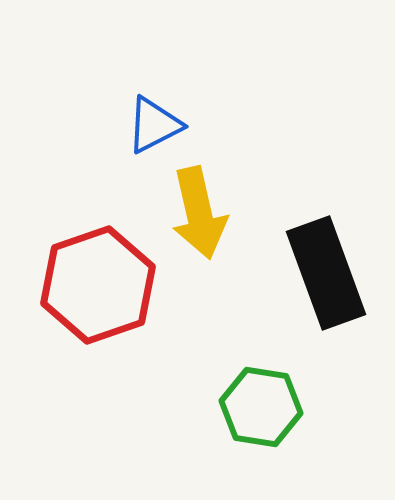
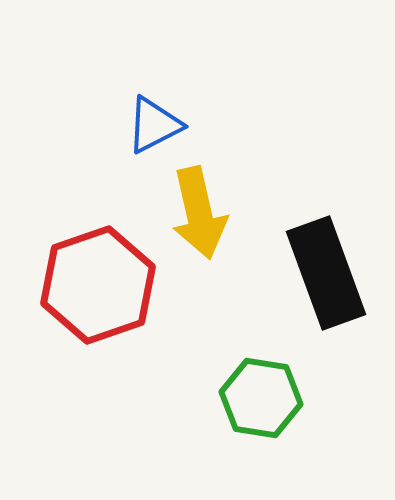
green hexagon: moved 9 px up
